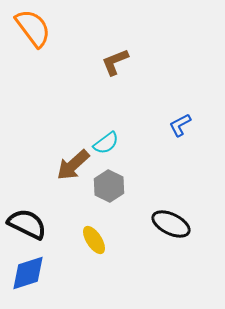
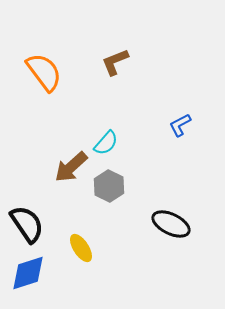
orange semicircle: moved 11 px right, 44 px down
cyan semicircle: rotated 12 degrees counterclockwise
brown arrow: moved 2 px left, 2 px down
black semicircle: rotated 30 degrees clockwise
yellow ellipse: moved 13 px left, 8 px down
